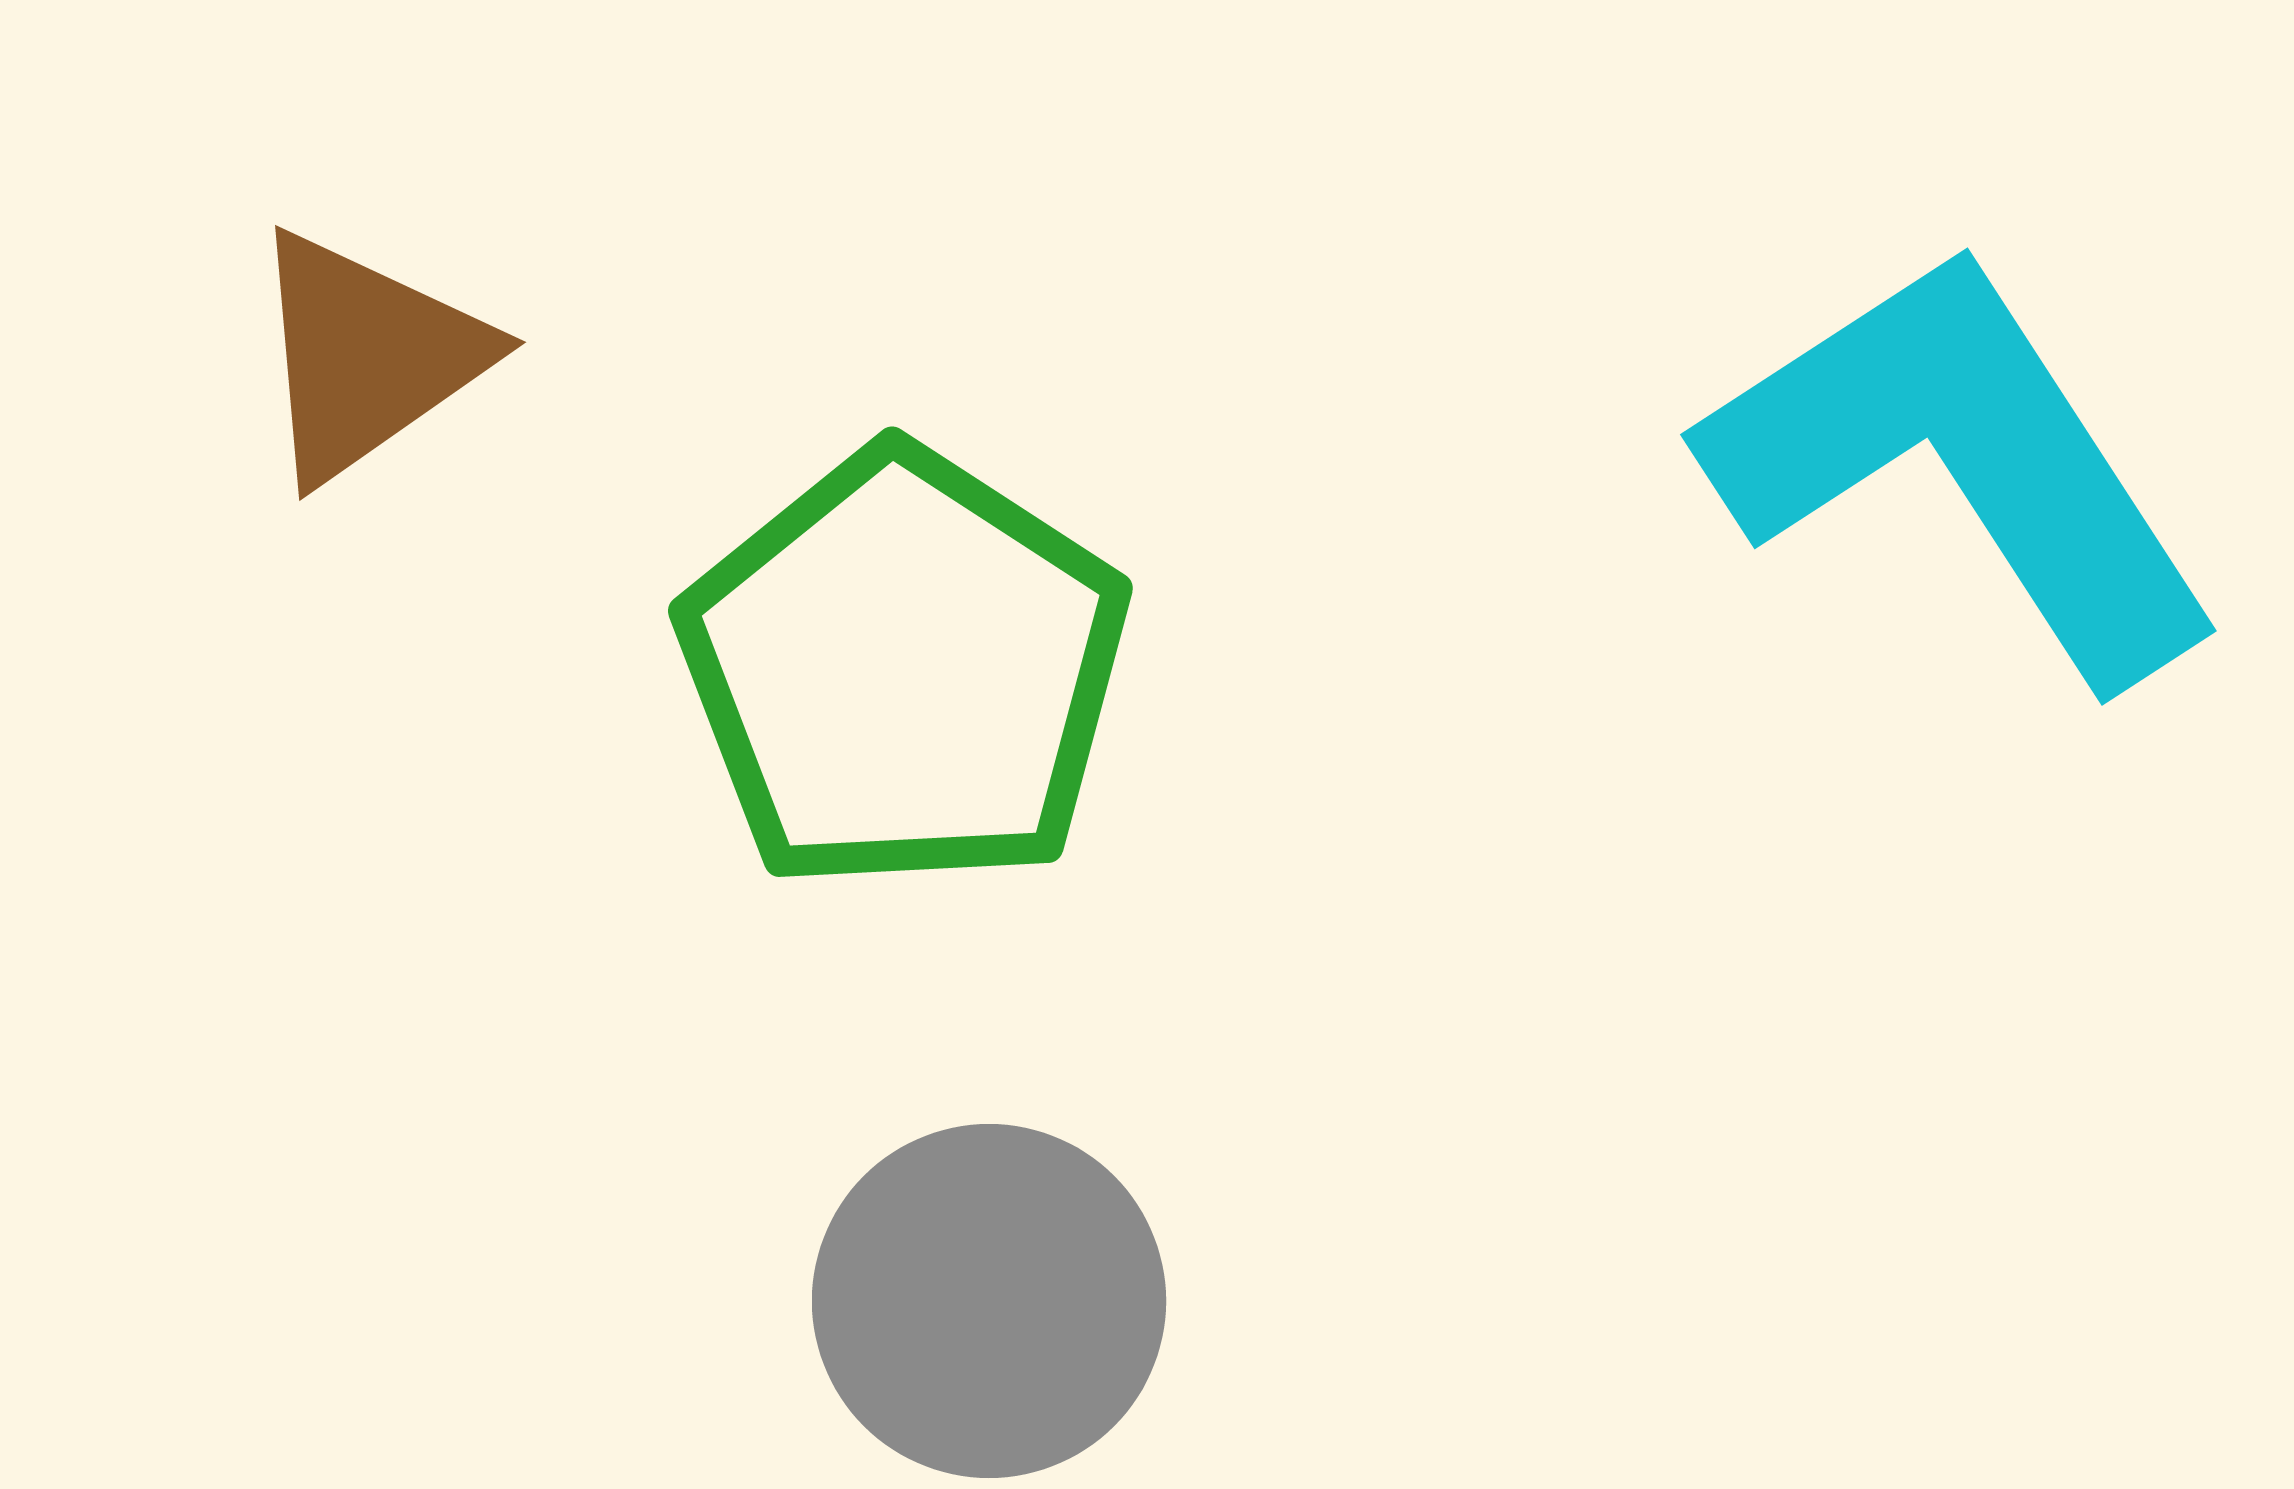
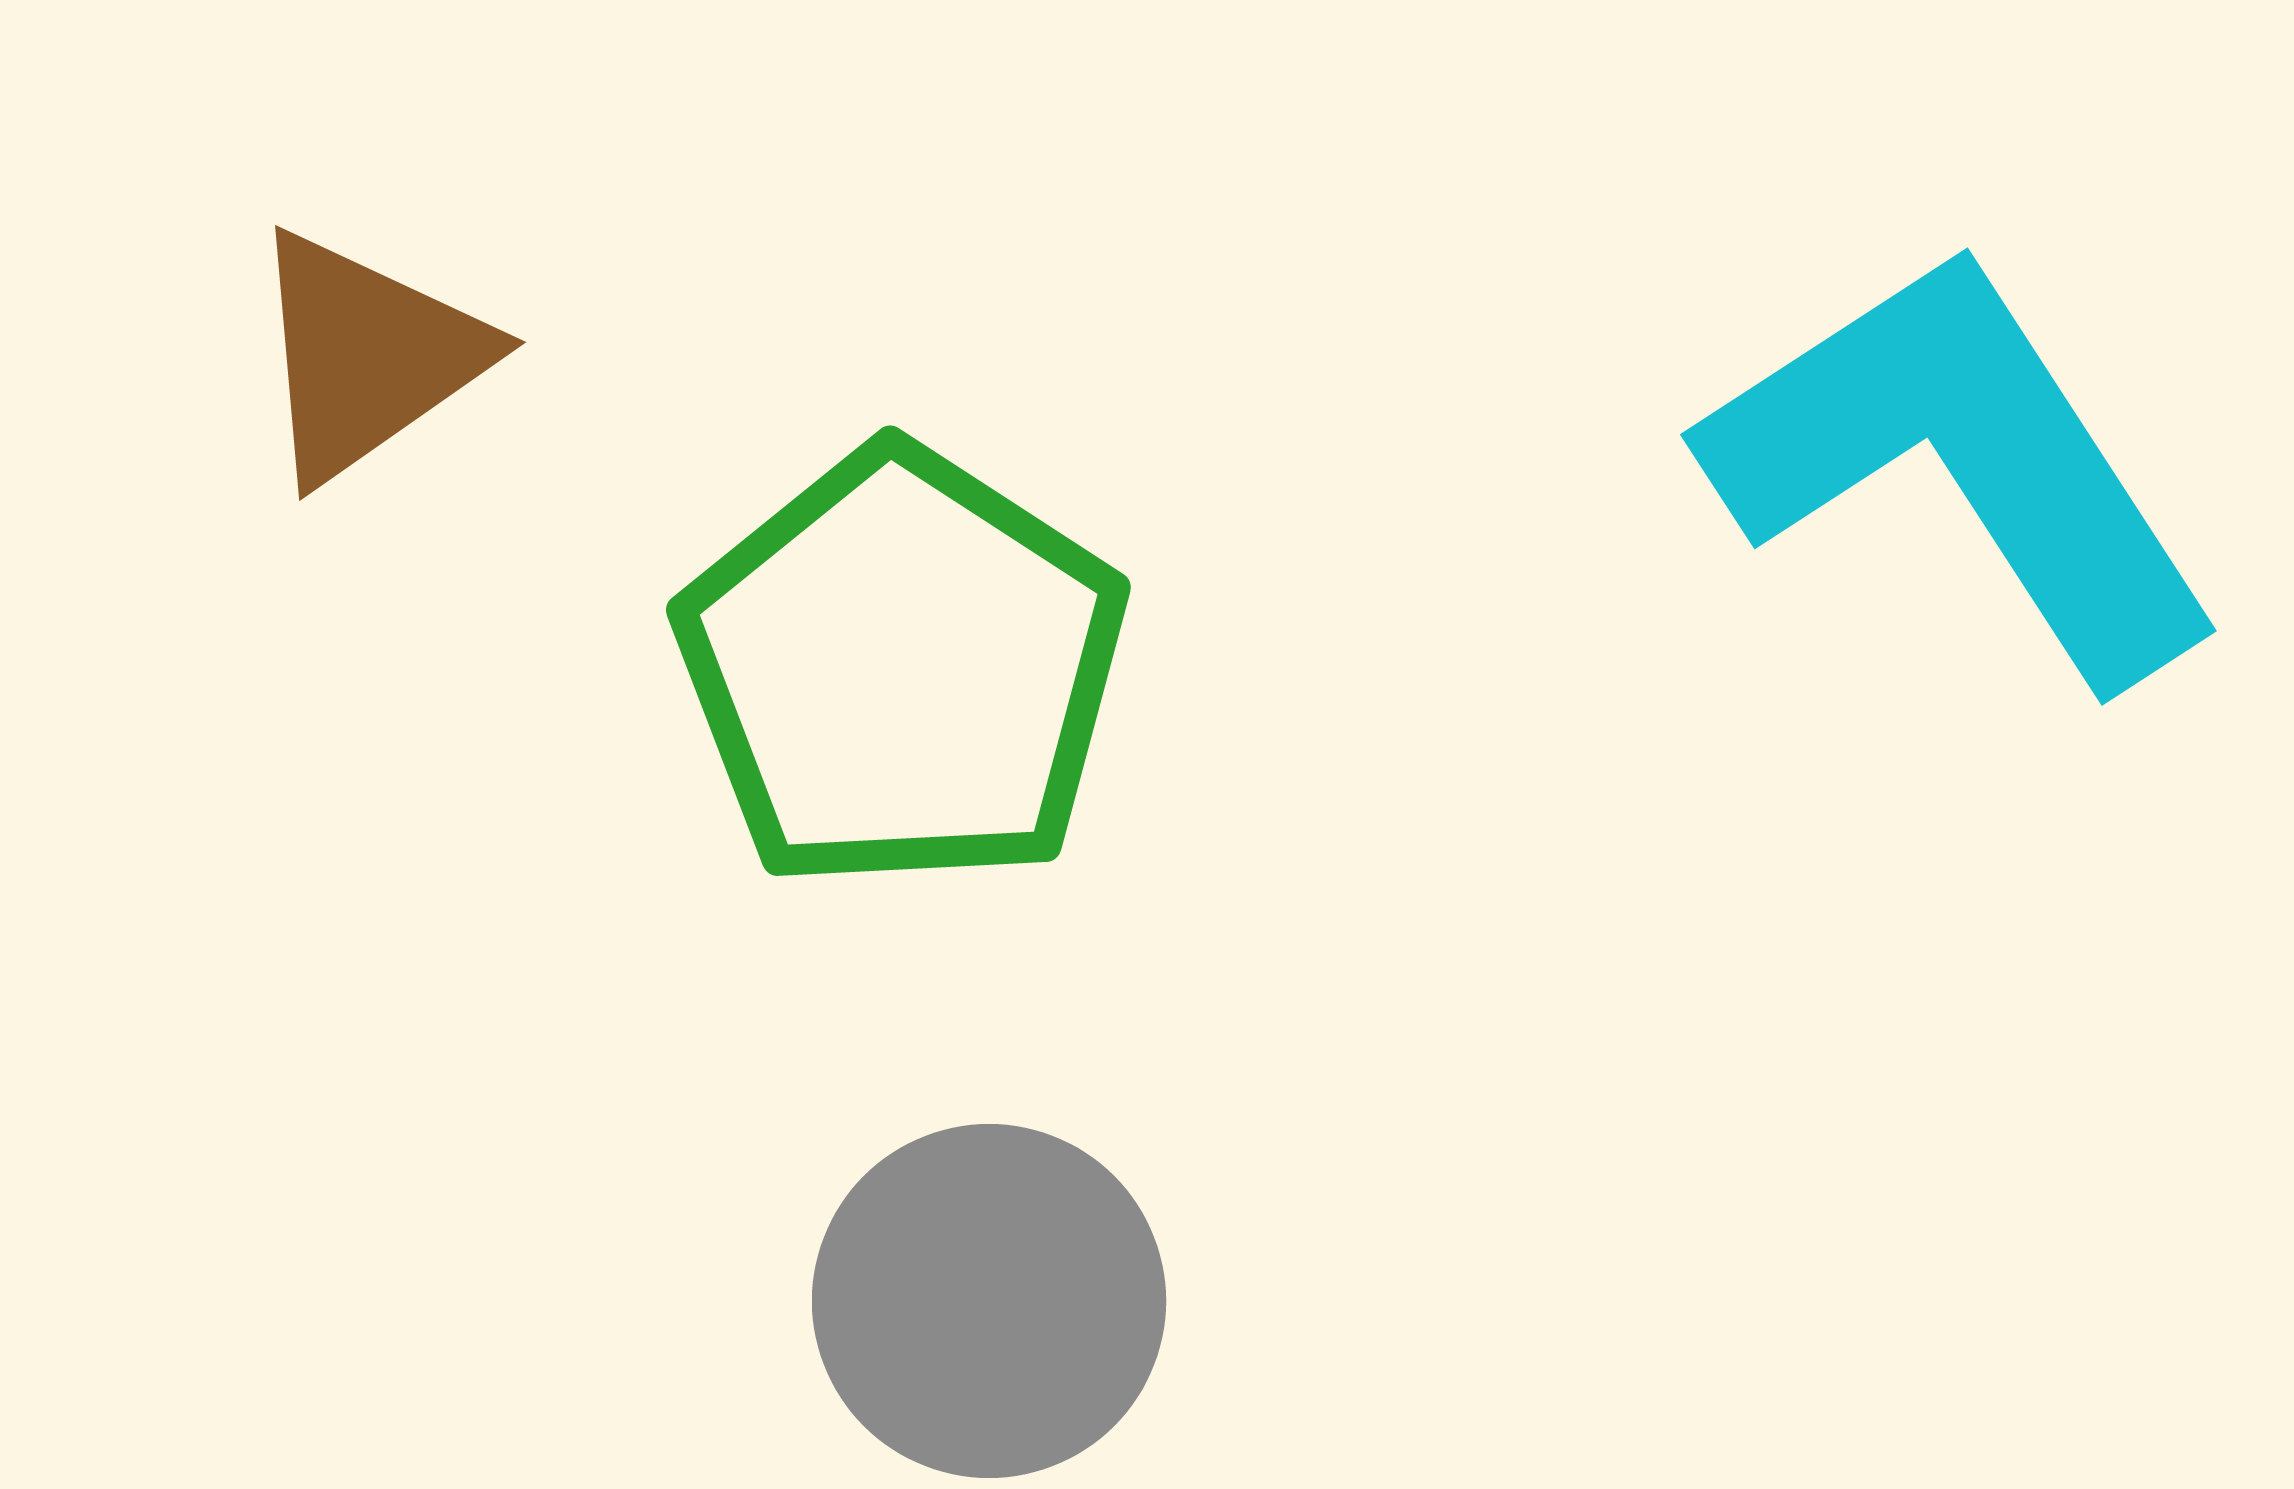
green pentagon: moved 2 px left, 1 px up
